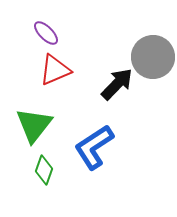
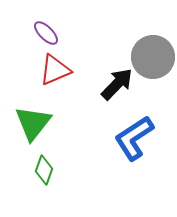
green triangle: moved 1 px left, 2 px up
blue L-shape: moved 40 px right, 9 px up
